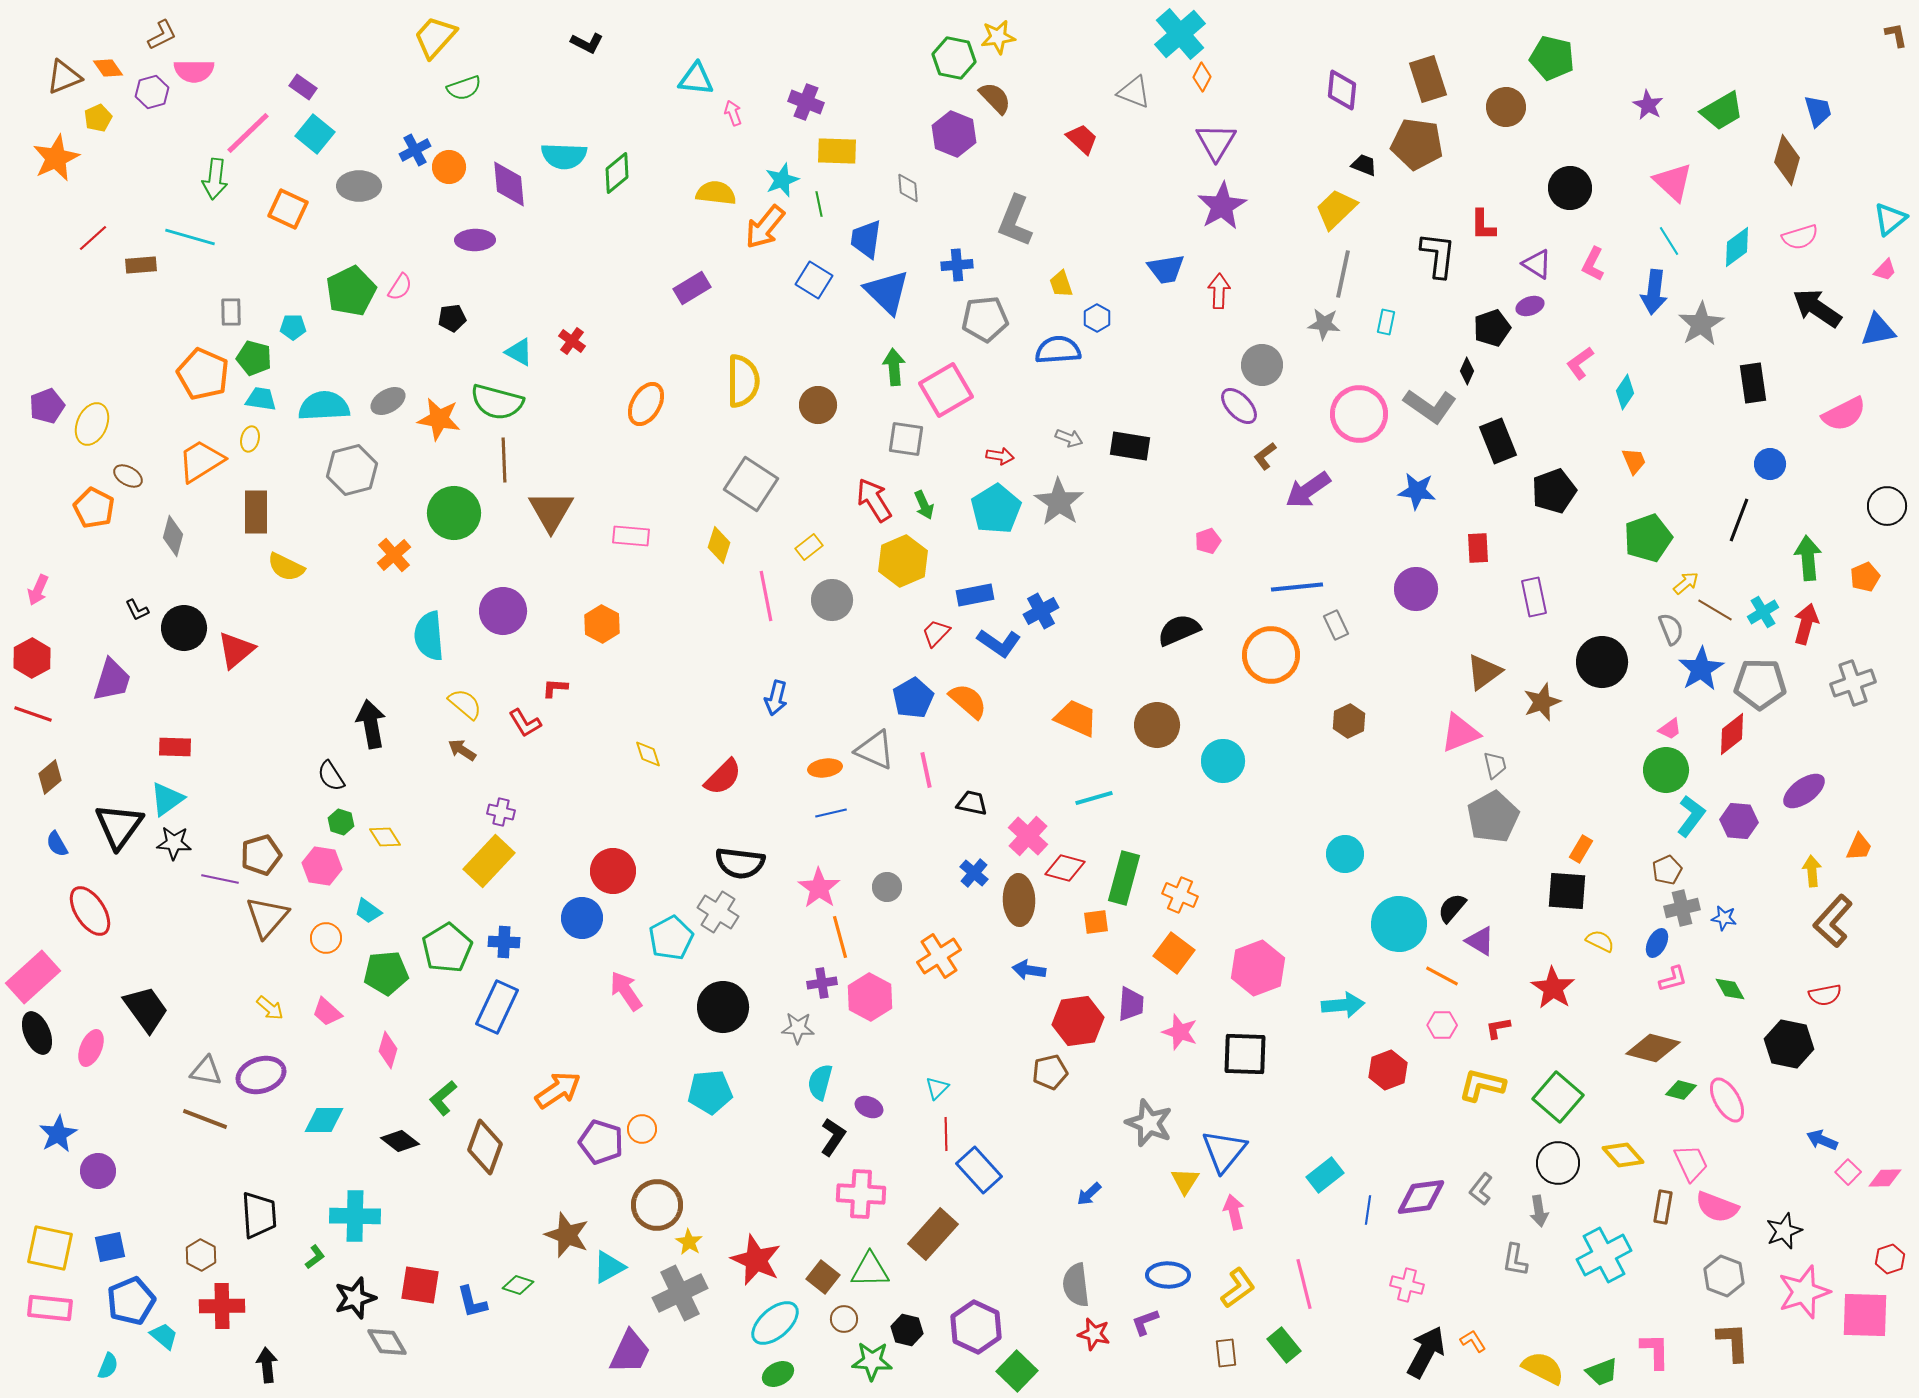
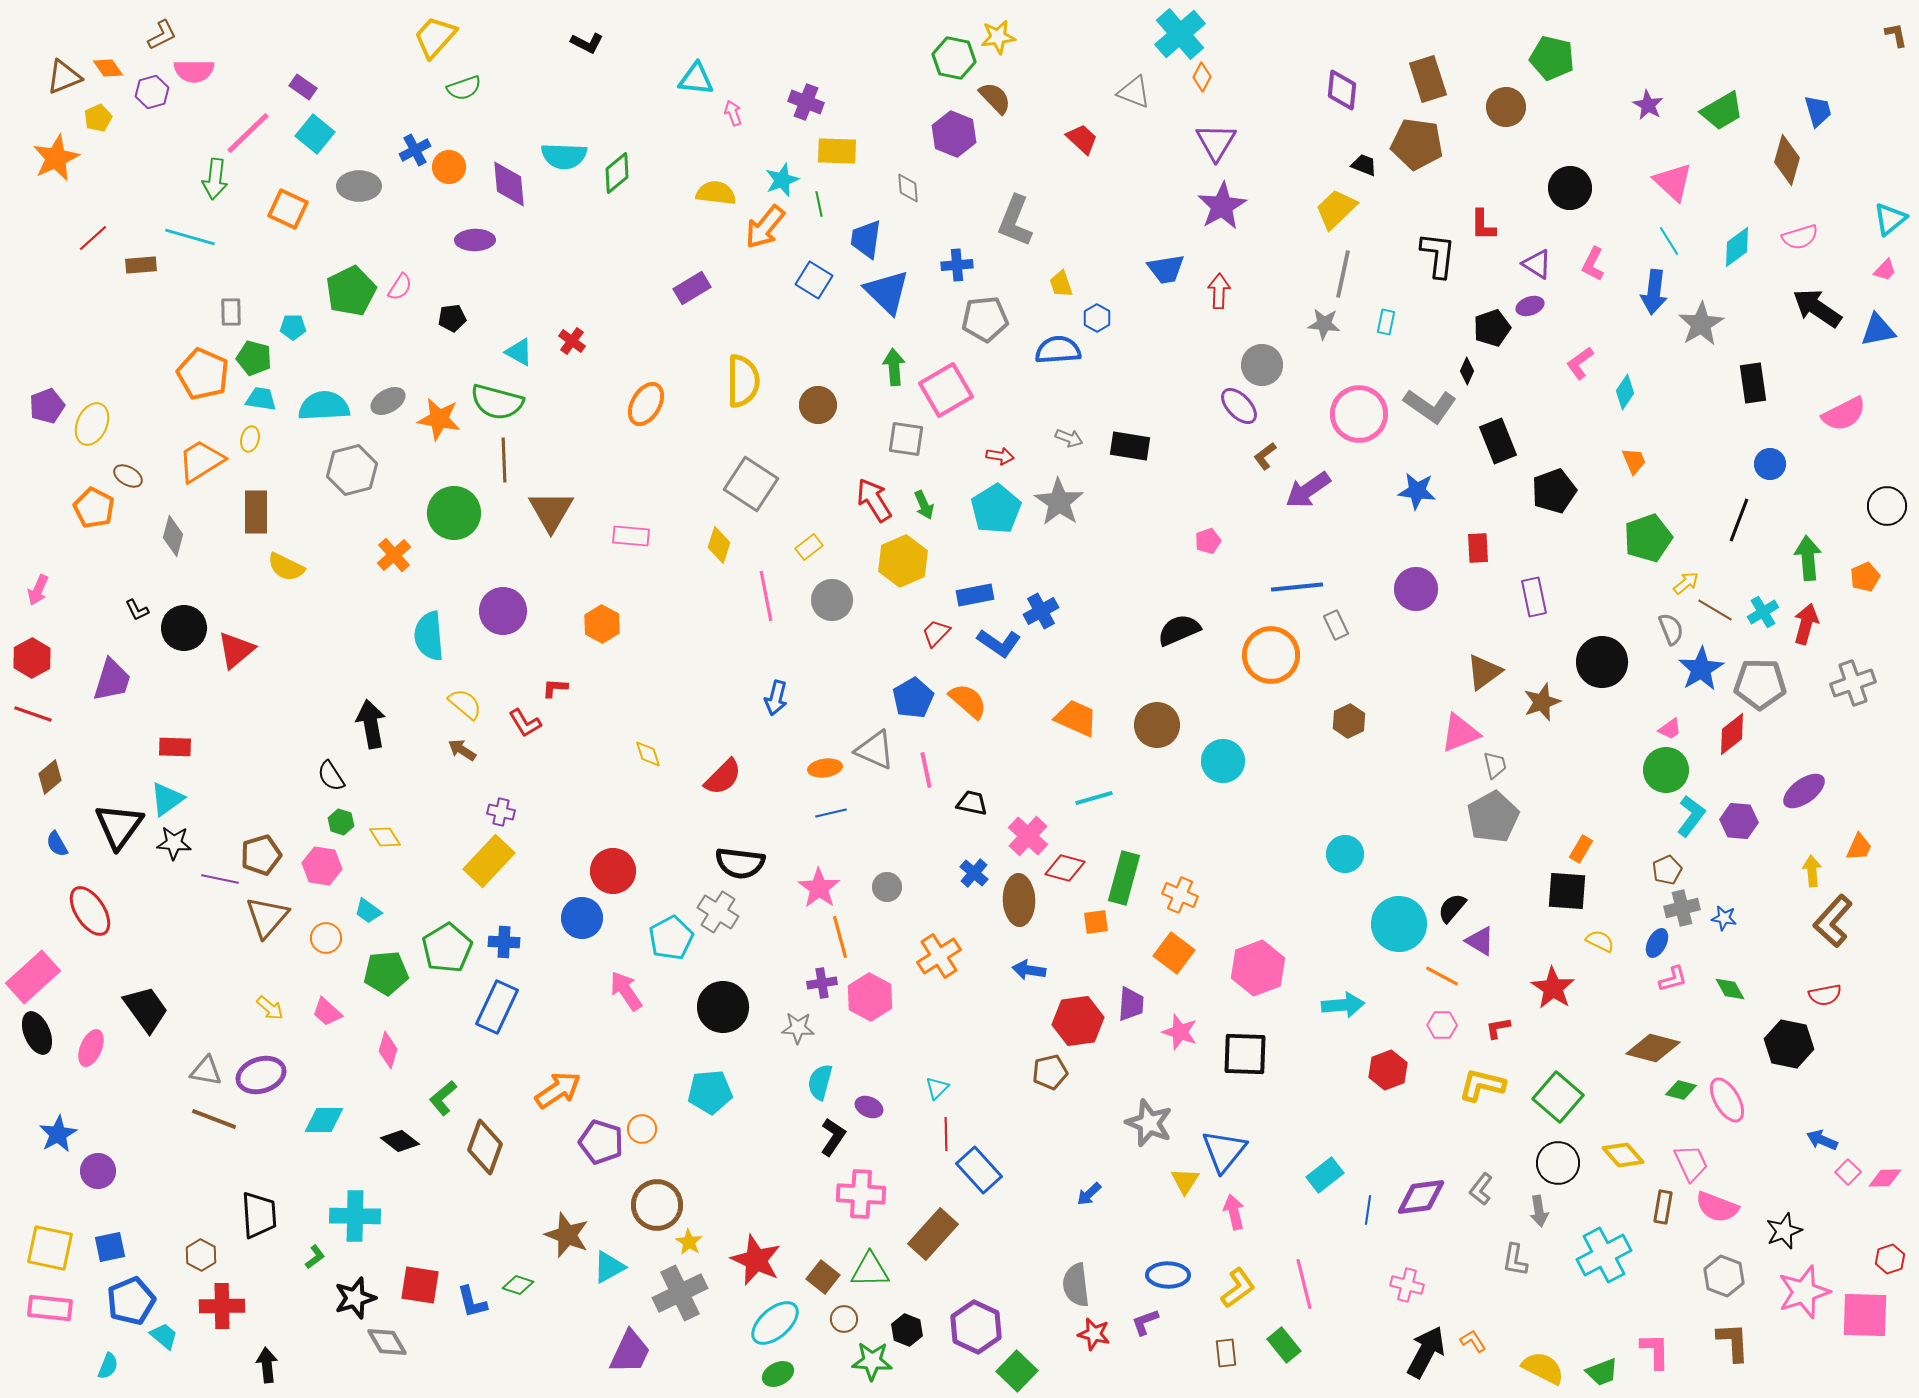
brown line at (205, 1119): moved 9 px right
black hexagon at (907, 1330): rotated 8 degrees clockwise
